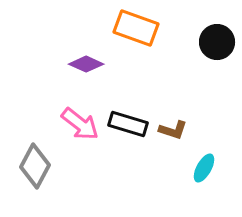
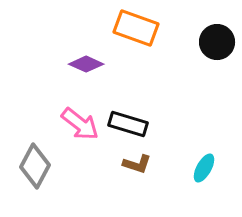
brown L-shape: moved 36 px left, 34 px down
